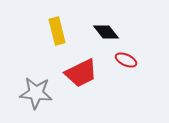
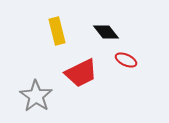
gray star: moved 3 px down; rotated 28 degrees clockwise
